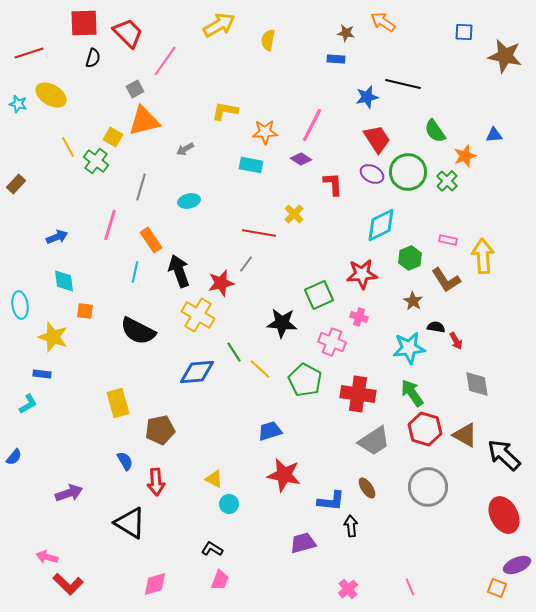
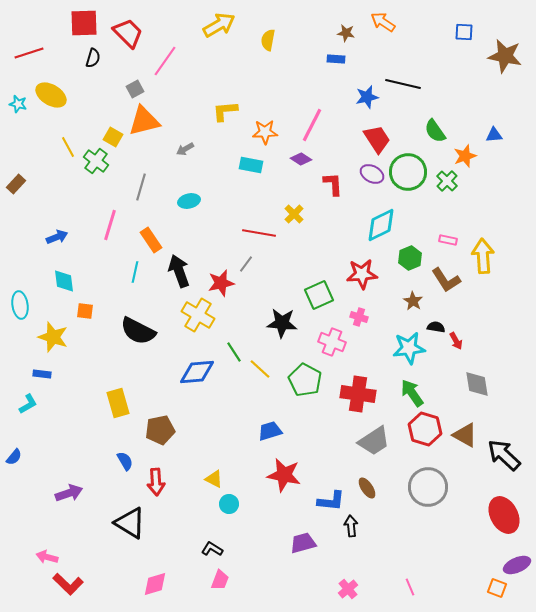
yellow L-shape at (225, 111): rotated 16 degrees counterclockwise
